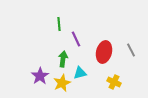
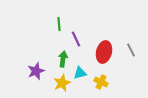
purple star: moved 4 px left, 5 px up; rotated 12 degrees clockwise
yellow cross: moved 13 px left
